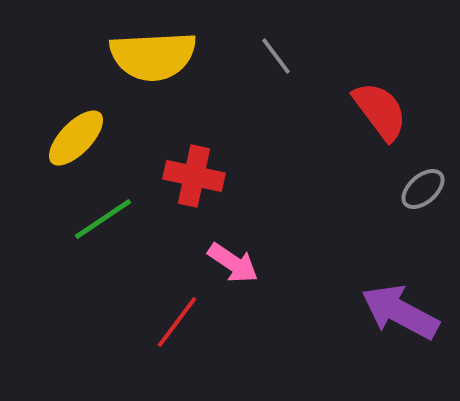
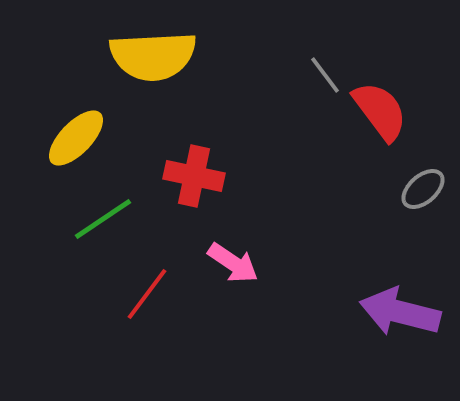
gray line: moved 49 px right, 19 px down
purple arrow: rotated 14 degrees counterclockwise
red line: moved 30 px left, 28 px up
